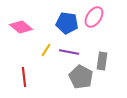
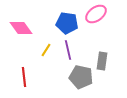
pink ellipse: moved 2 px right, 3 px up; rotated 20 degrees clockwise
pink diamond: moved 1 px down; rotated 15 degrees clockwise
purple line: moved 1 px left, 2 px up; rotated 66 degrees clockwise
gray pentagon: rotated 15 degrees counterclockwise
